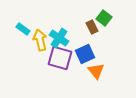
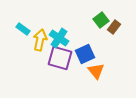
green square: moved 3 px left, 2 px down; rotated 14 degrees clockwise
brown rectangle: moved 22 px right; rotated 64 degrees clockwise
yellow arrow: rotated 25 degrees clockwise
